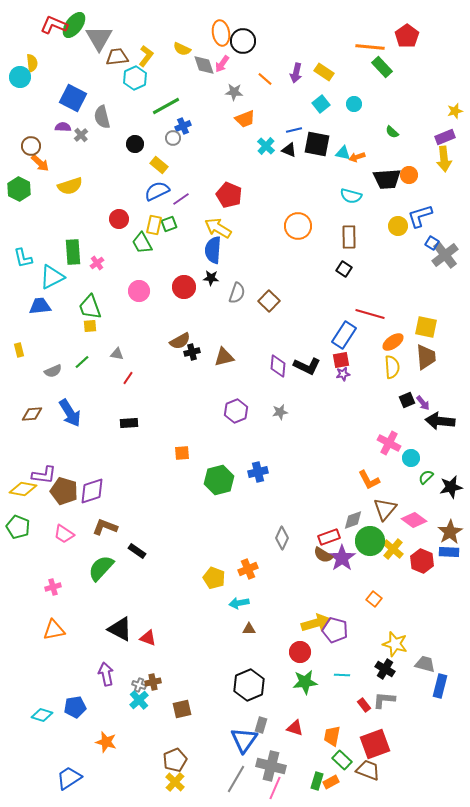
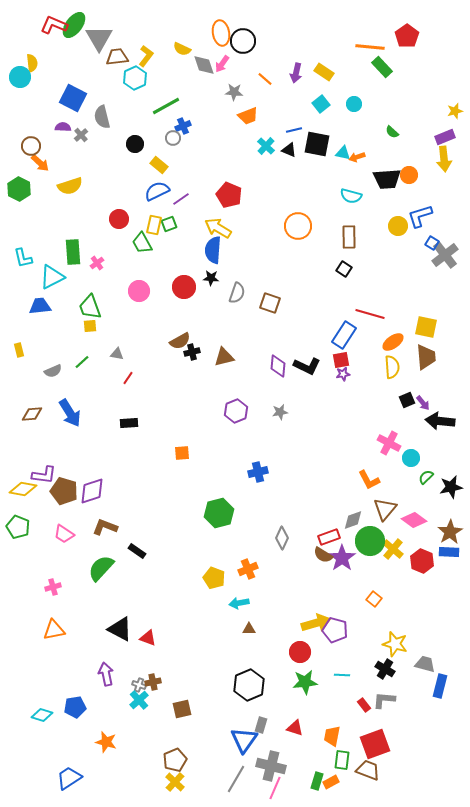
orange trapezoid at (245, 119): moved 3 px right, 3 px up
brown square at (269, 301): moved 1 px right, 2 px down; rotated 25 degrees counterclockwise
green hexagon at (219, 480): moved 33 px down
green rectangle at (342, 760): rotated 54 degrees clockwise
